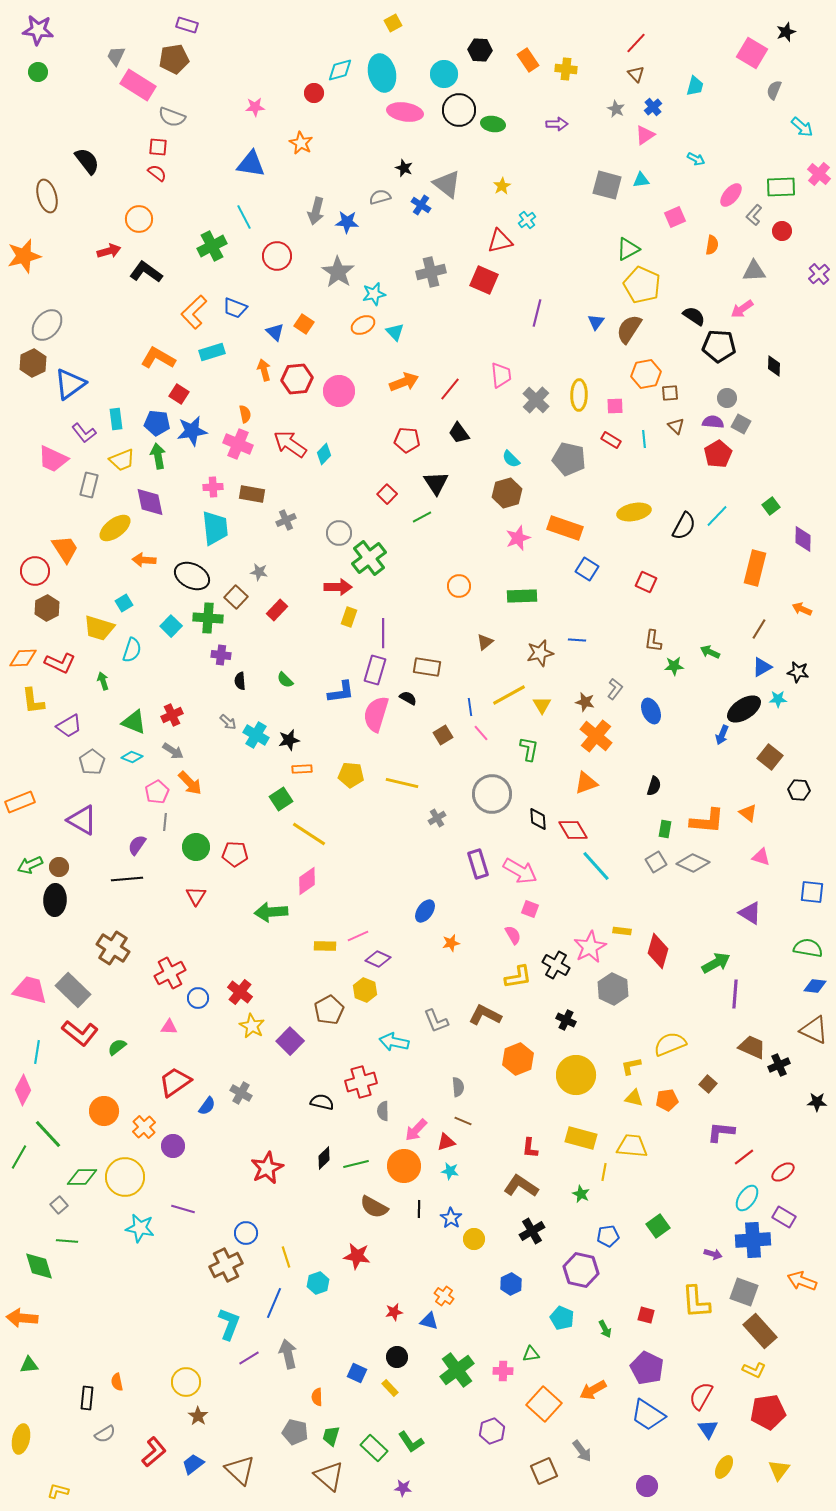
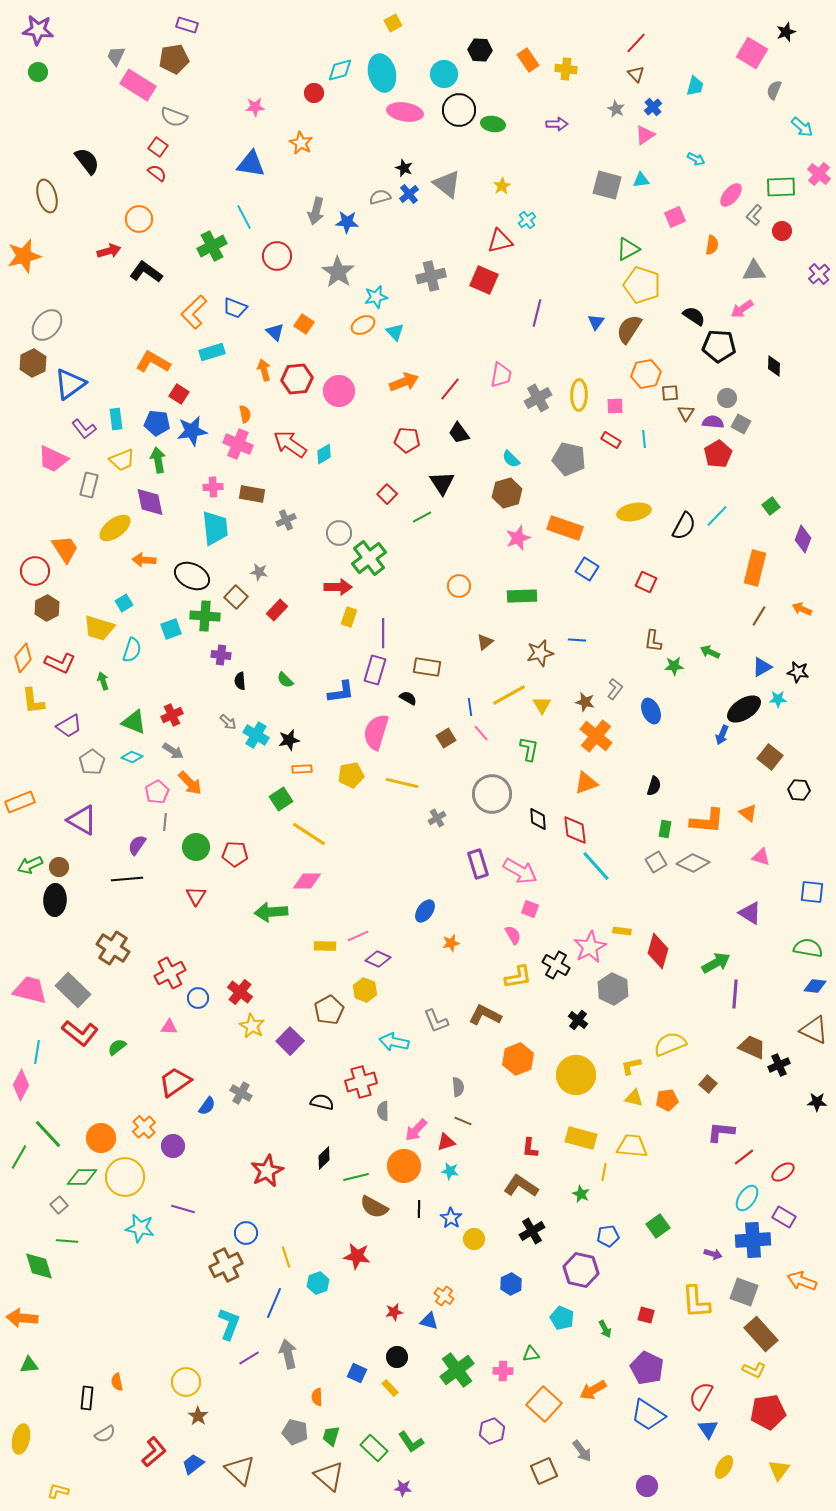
gray semicircle at (172, 117): moved 2 px right
red square at (158, 147): rotated 30 degrees clockwise
blue cross at (421, 205): moved 12 px left, 11 px up; rotated 18 degrees clockwise
gray cross at (431, 272): moved 4 px down
yellow pentagon at (642, 285): rotated 6 degrees counterclockwise
cyan star at (374, 294): moved 2 px right, 3 px down
orange L-shape at (158, 358): moved 5 px left, 4 px down
pink trapezoid at (501, 375): rotated 16 degrees clockwise
gray cross at (536, 400): moved 2 px right, 2 px up; rotated 16 degrees clockwise
brown triangle at (676, 426): moved 10 px right, 13 px up; rotated 18 degrees clockwise
purple L-shape at (84, 433): moved 4 px up
cyan diamond at (324, 454): rotated 15 degrees clockwise
green arrow at (158, 456): moved 4 px down
black triangle at (436, 483): moved 6 px right
purple diamond at (803, 539): rotated 20 degrees clockwise
green cross at (208, 618): moved 3 px left, 2 px up
cyan square at (171, 626): moved 3 px down; rotated 25 degrees clockwise
brown line at (759, 629): moved 13 px up
orange diamond at (23, 658): rotated 48 degrees counterclockwise
pink semicircle at (376, 714): moved 18 px down
brown square at (443, 735): moved 3 px right, 3 px down
yellow pentagon at (351, 775): rotated 15 degrees counterclockwise
red diamond at (573, 830): moved 2 px right; rotated 24 degrees clockwise
pink diamond at (307, 881): rotated 36 degrees clockwise
black cross at (566, 1020): moved 12 px right; rotated 12 degrees clockwise
pink diamond at (23, 1090): moved 2 px left, 5 px up
orange circle at (104, 1111): moved 3 px left, 27 px down
green line at (356, 1164): moved 13 px down
red star at (267, 1168): moved 3 px down
brown rectangle at (760, 1331): moved 1 px right, 3 px down
